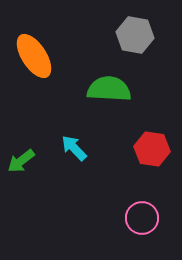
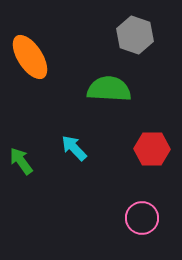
gray hexagon: rotated 9 degrees clockwise
orange ellipse: moved 4 px left, 1 px down
red hexagon: rotated 8 degrees counterclockwise
green arrow: rotated 92 degrees clockwise
